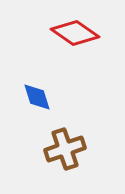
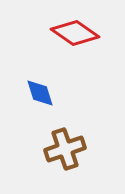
blue diamond: moved 3 px right, 4 px up
